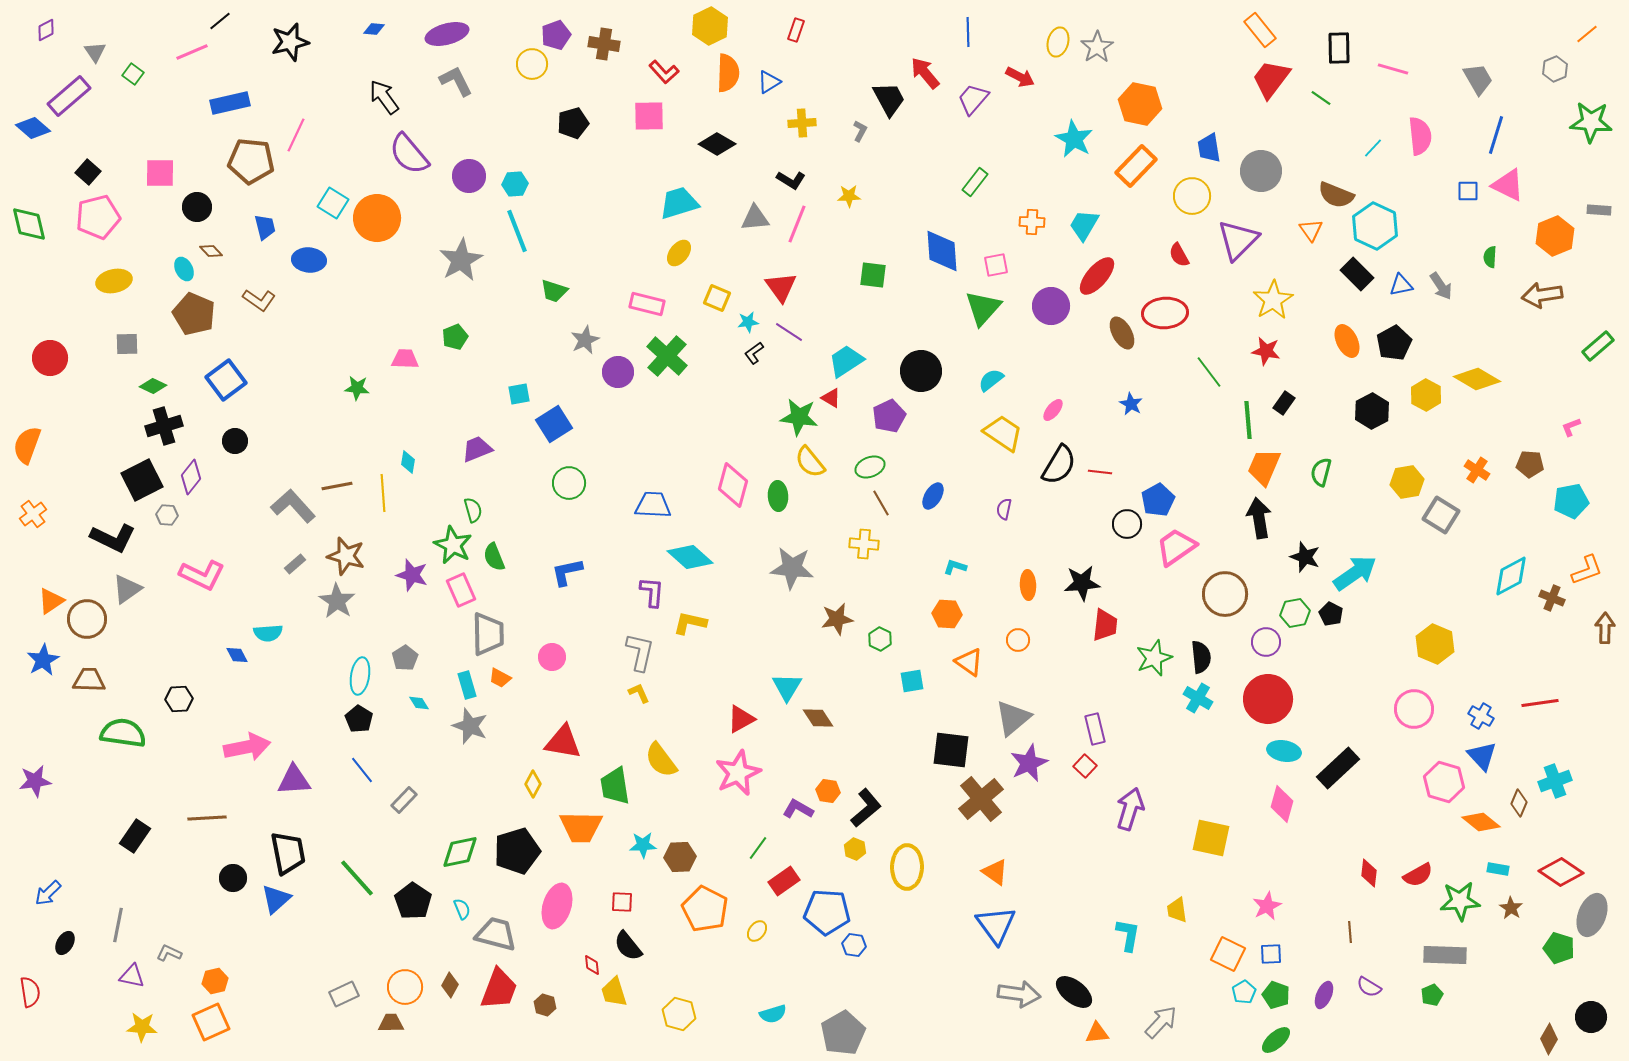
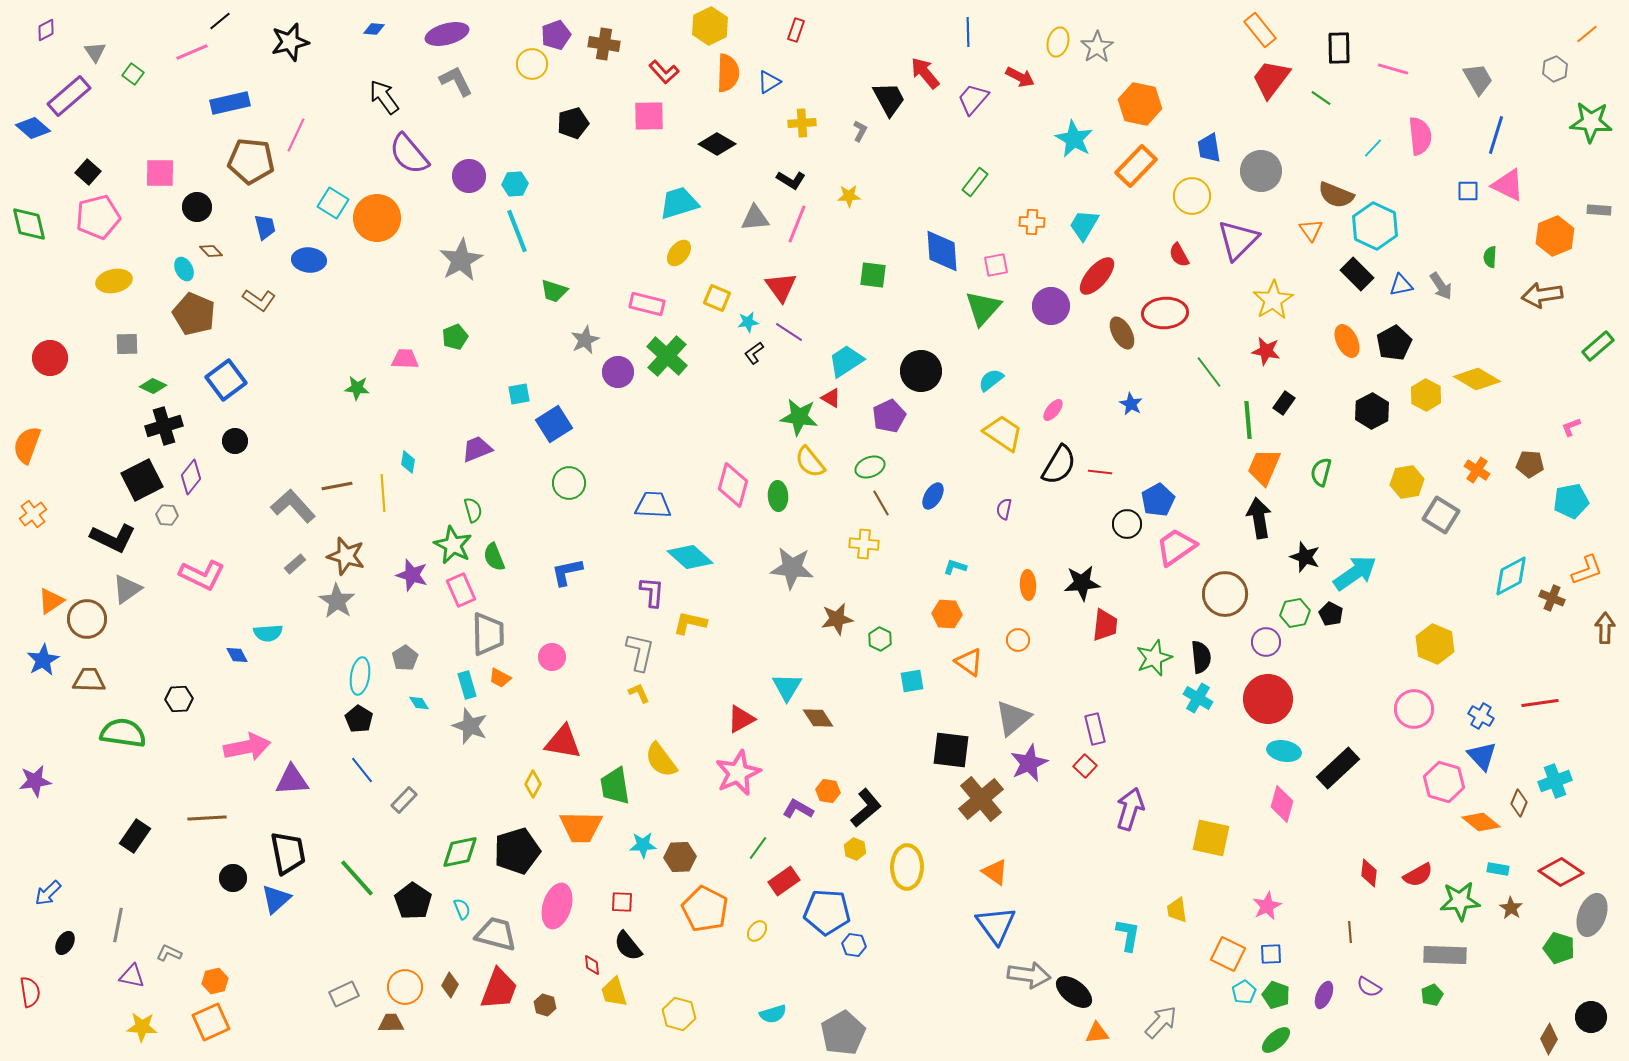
purple triangle at (294, 780): moved 2 px left
gray arrow at (1019, 994): moved 10 px right, 19 px up
